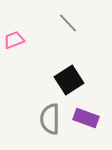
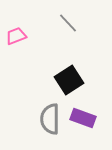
pink trapezoid: moved 2 px right, 4 px up
purple rectangle: moved 3 px left
